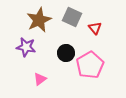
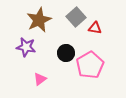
gray square: moved 4 px right; rotated 24 degrees clockwise
red triangle: rotated 40 degrees counterclockwise
